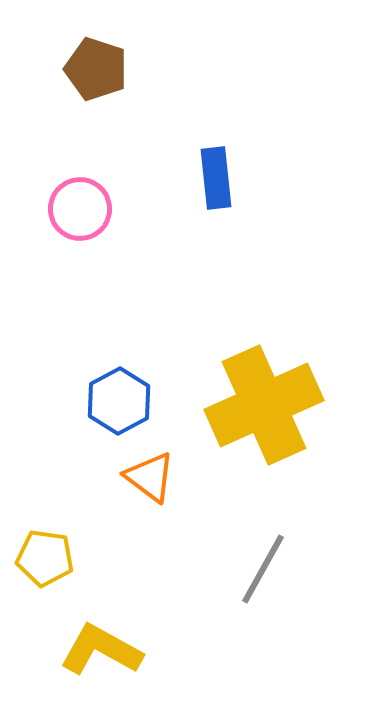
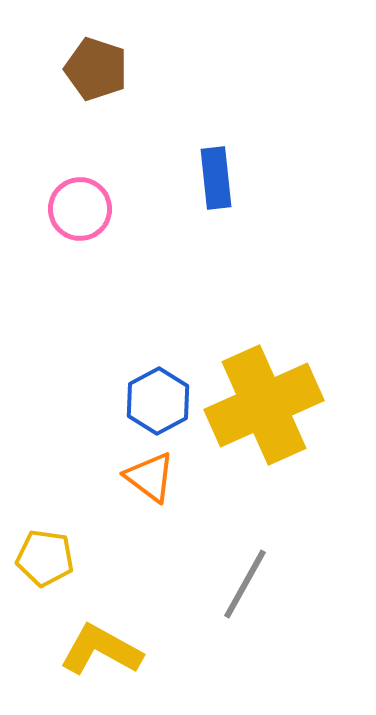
blue hexagon: moved 39 px right
gray line: moved 18 px left, 15 px down
